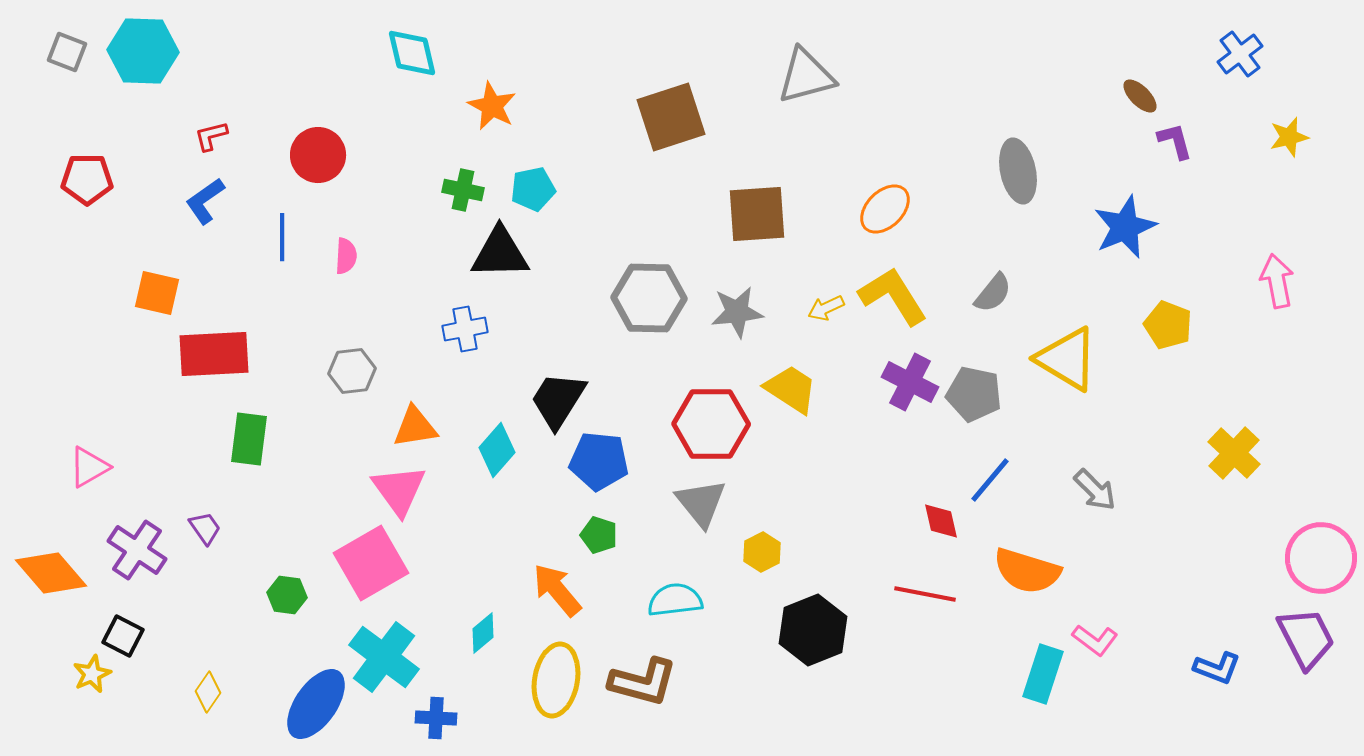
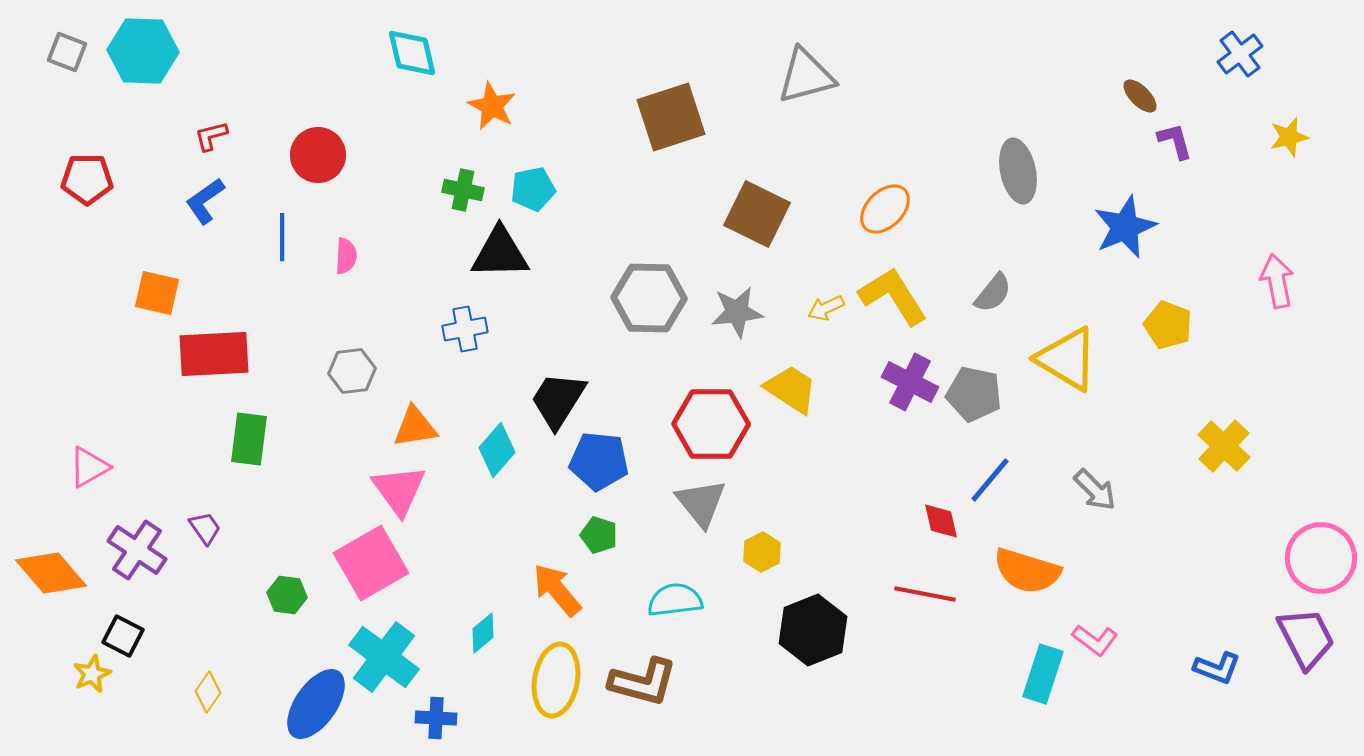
brown square at (757, 214): rotated 30 degrees clockwise
yellow cross at (1234, 453): moved 10 px left, 7 px up
